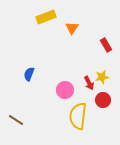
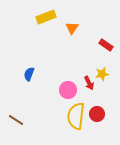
red rectangle: rotated 24 degrees counterclockwise
yellow star: moved 3 px up
pink circle: moved 3 px right
red circle: moved 6 px left, 14 px down
yellow semicircle: moved 2 px left
